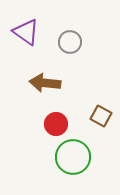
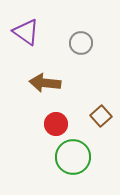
gray circle: moved 11 px right, 1 px down
brown square: rotated 20 degrees clockwise
